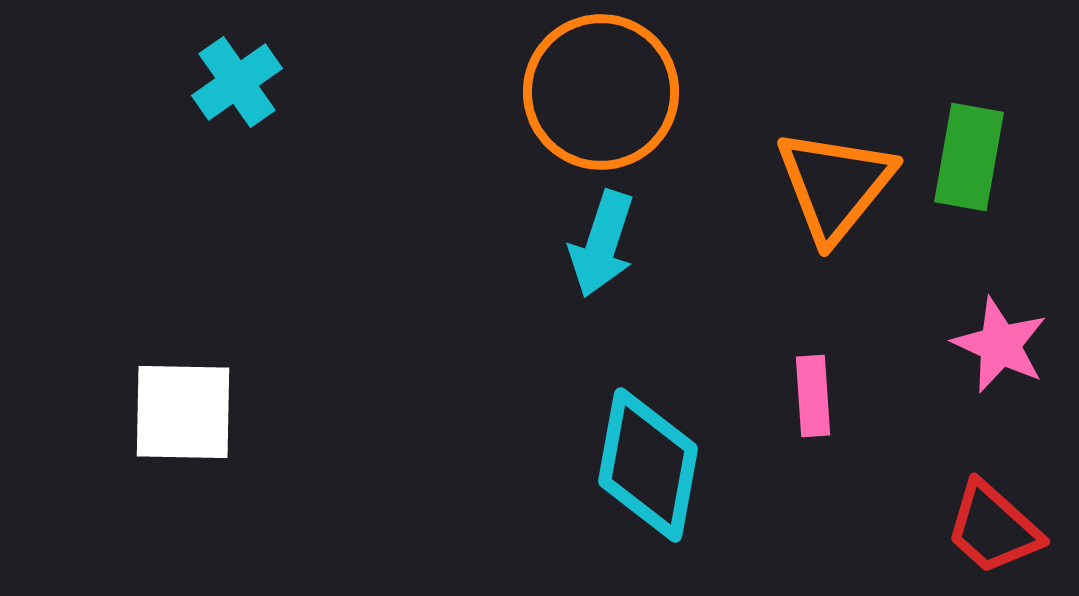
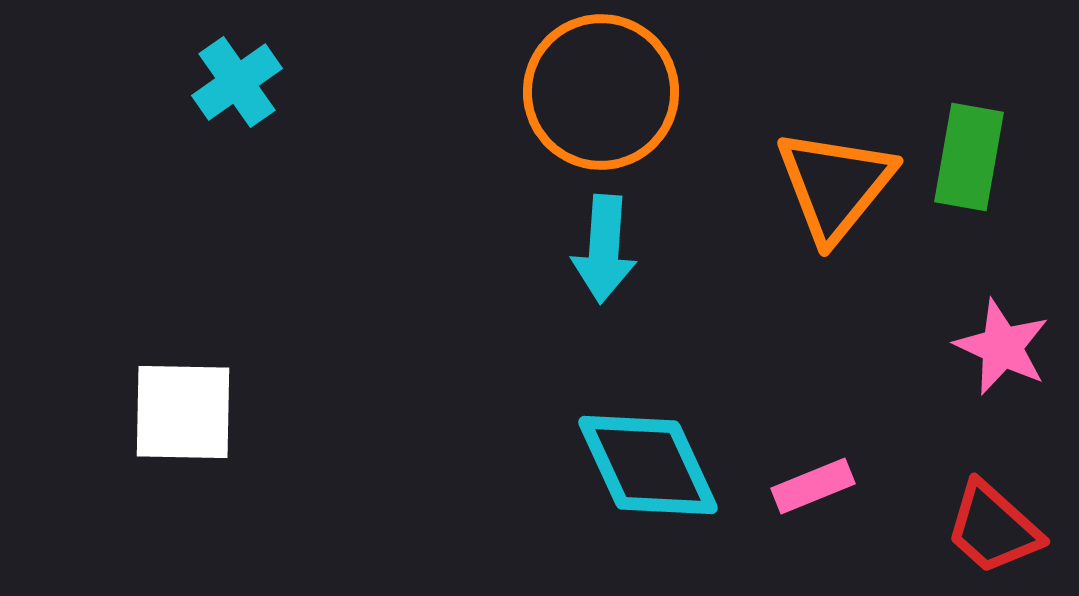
cyan arrow: moved 2 px right, 5 px down; rotated 14 degrees counterclockwise
pink star: moved 2 px right, 2 px down
pink rectangle: moved 90 px down; rotated 72 degrees clockwise
cyan diamond: rotated 35 degrees counterclockwise
